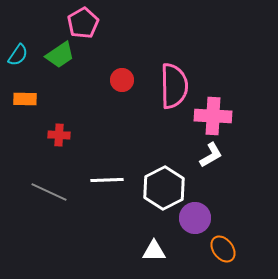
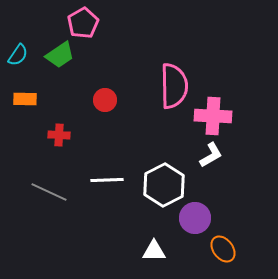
red circle: moved 17 px left, 20 px down
white hexagon: moved 3 px up
